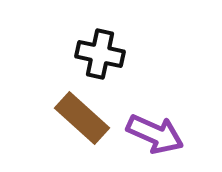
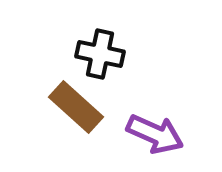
brown rectangle: moved 6 px left, 11 px up
